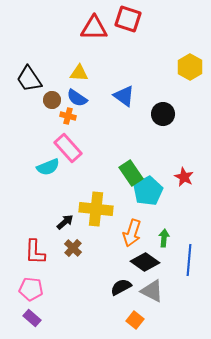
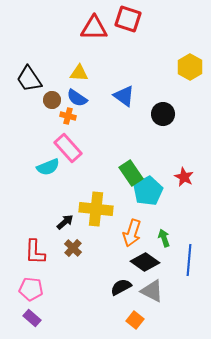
green arrow: rotated 24 degrees counterclockwise
